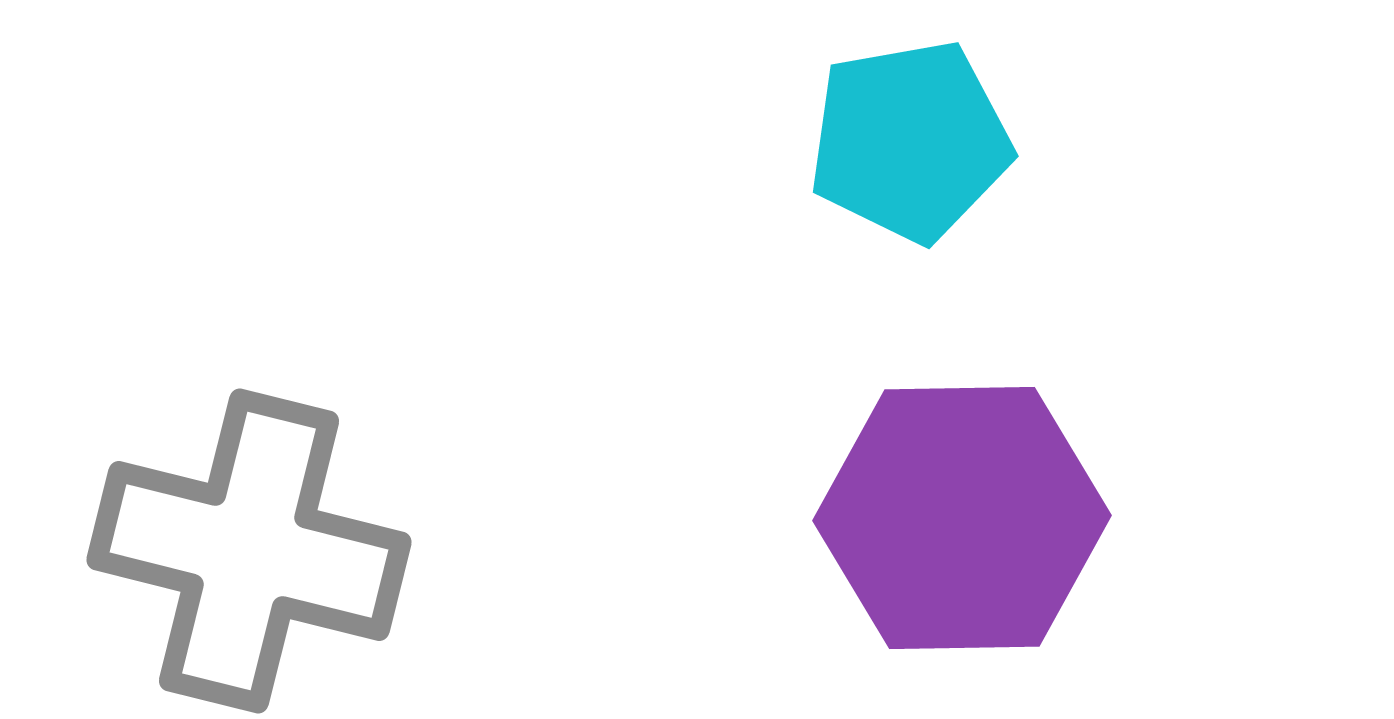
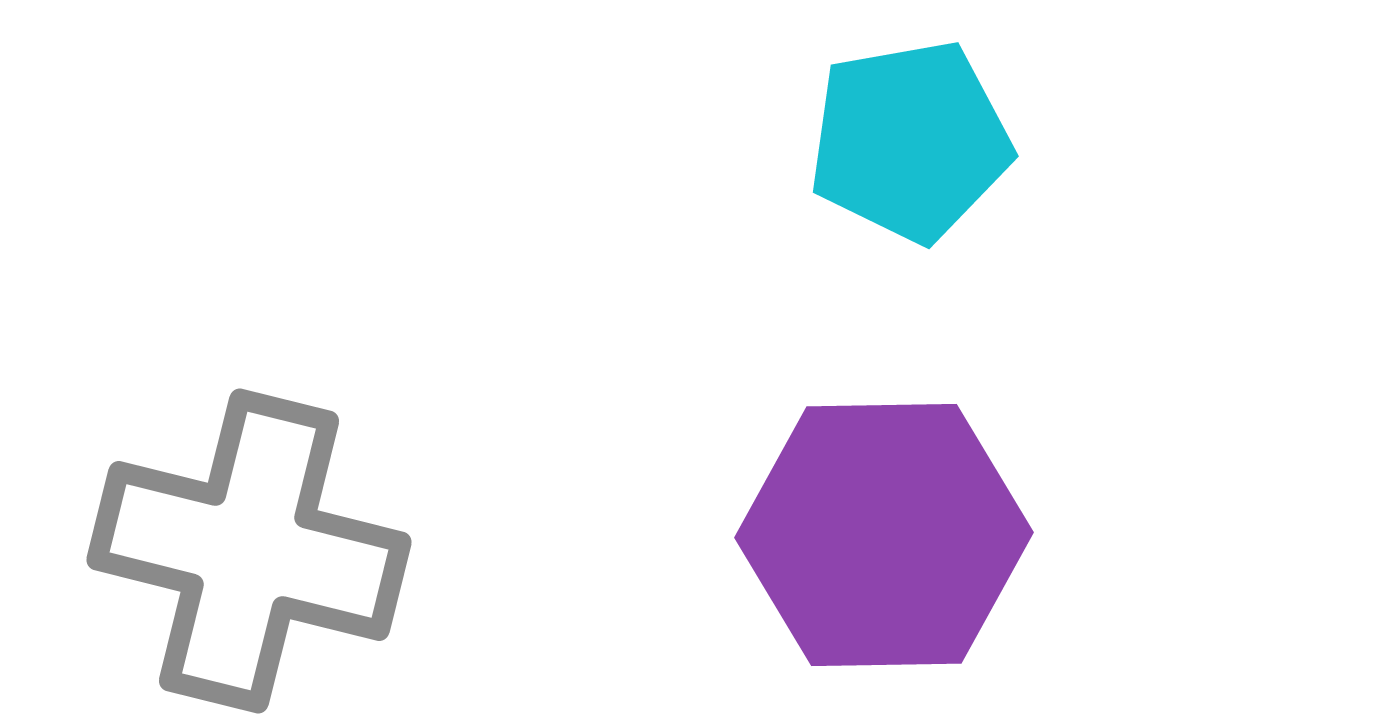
purple hexagon: moved 78 px left, 17 px down
